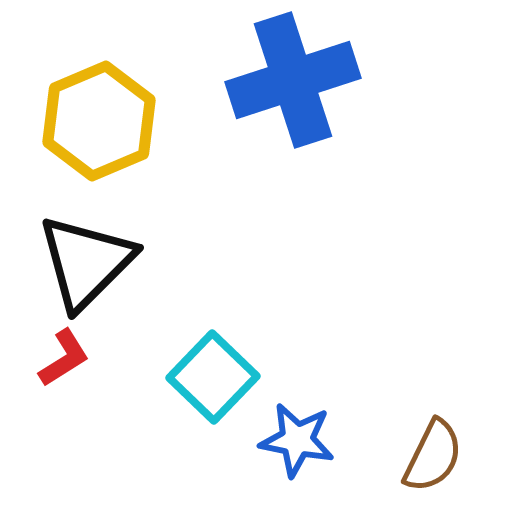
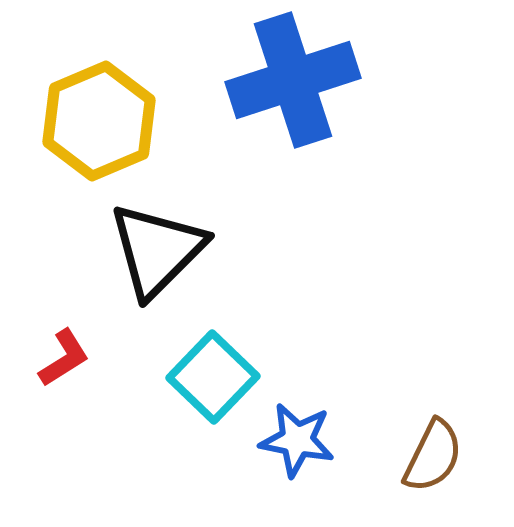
black triangle: moved 71 px right, 12 px up
